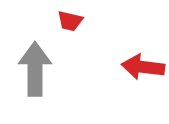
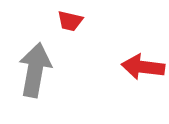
gray arrow: moved 1 px down; rotated 10 degrees clockwise
